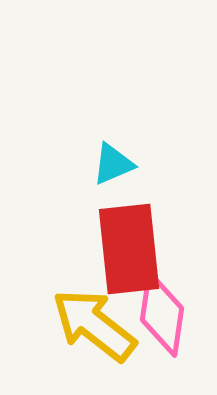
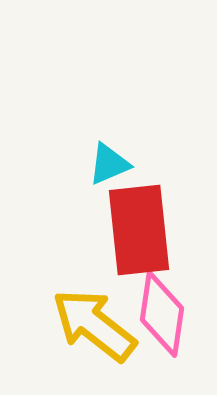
cyan triangle: moved 4 px left
red rectangle: moved 10 px right, 19 px up
